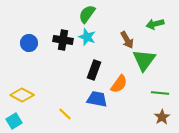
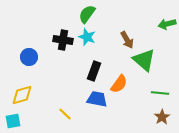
green arrow: moved 12 px right
blue circle: moved 14 px down
green triangle: rotated 25 degrees counterclockwise
black rectangle: moved 1 px down
yellow diamond: rotated 45 degrees counterclockwise
cyan square: moved 1 px left; rotated 21 degrees clockwise
